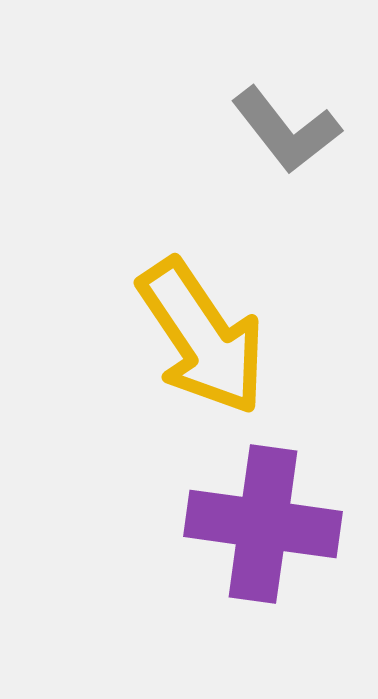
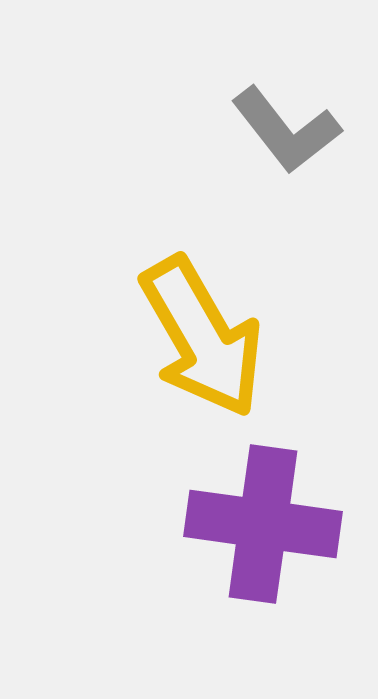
yellow arrow: rotated 4 degrees clockwise
